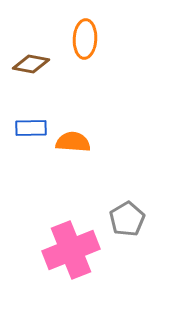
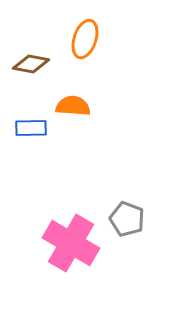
orange ellipse: rotated 15 degrees clockwise
orange semicircle: moved 36 px up
gray pentagon: rotated 20 degrees counterclockwise
pink cross: moved 7 px up; rotated 38 degrees counterclockwise
